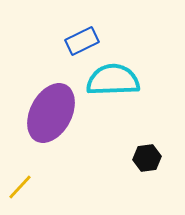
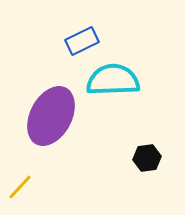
purple ellipse: moved 3 px down
